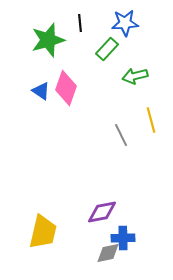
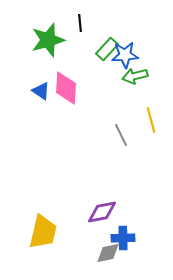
blue star: moved 32 px down
pink diamond: rotated 16 degrees counterclockwise
